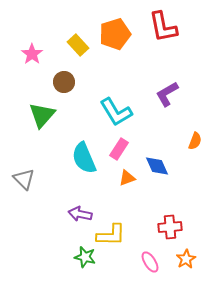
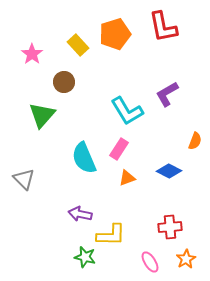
cyan L-shape: moved 11 px right, 1 px up
blue diamond: moved 12 px right, 5 px down; rotated 40 degrees counterclockwise
